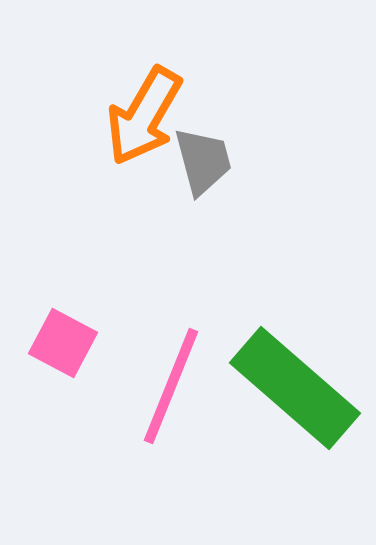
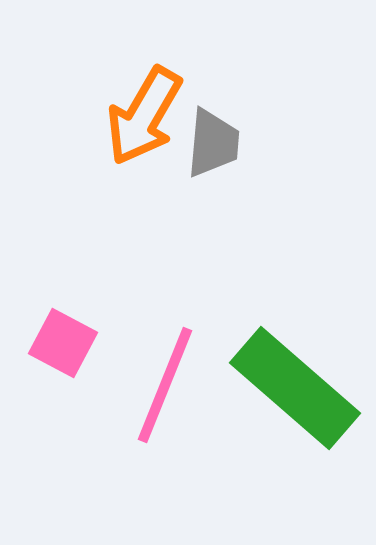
gray trapezoid: moved 10 px right, 18 px up; rotated 20 degrees clockwise
pink line: moved 6 px left, 1 px up
